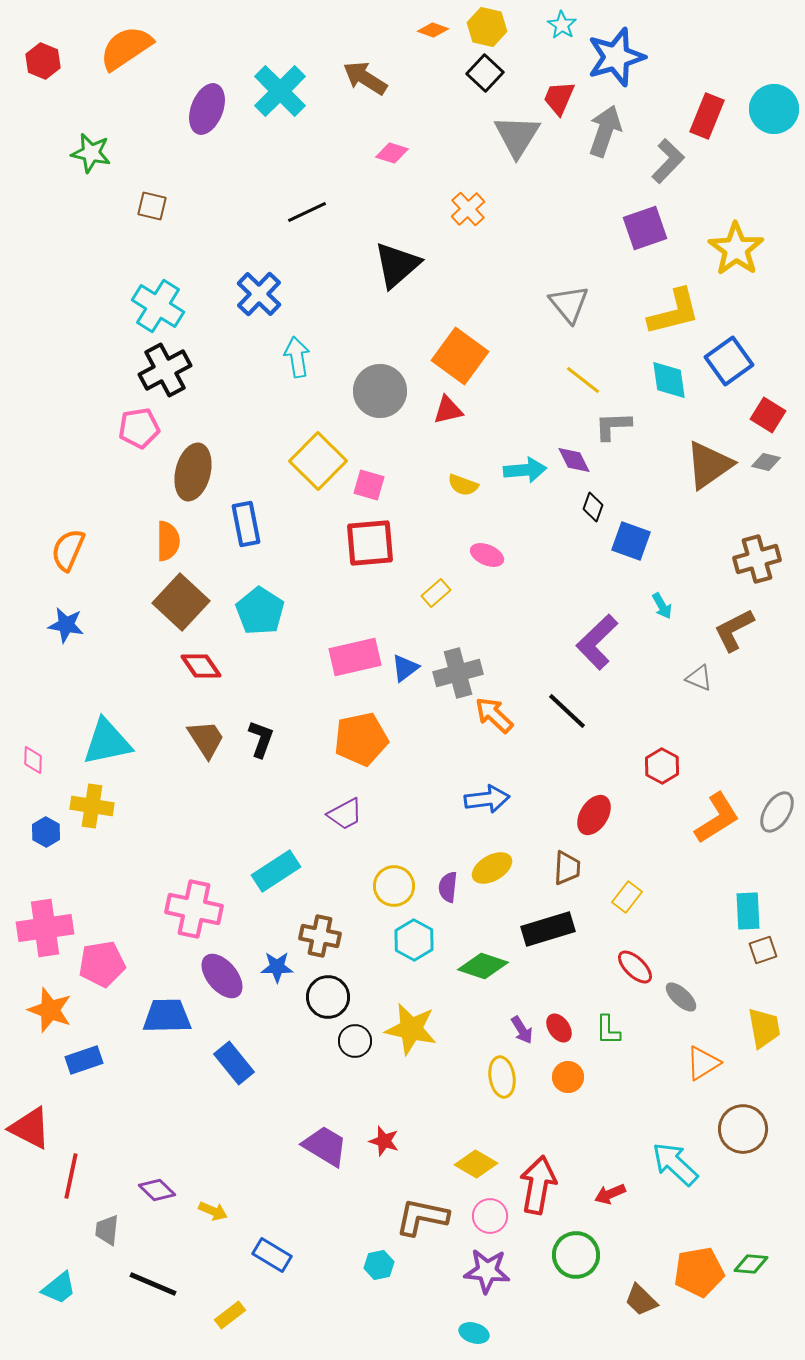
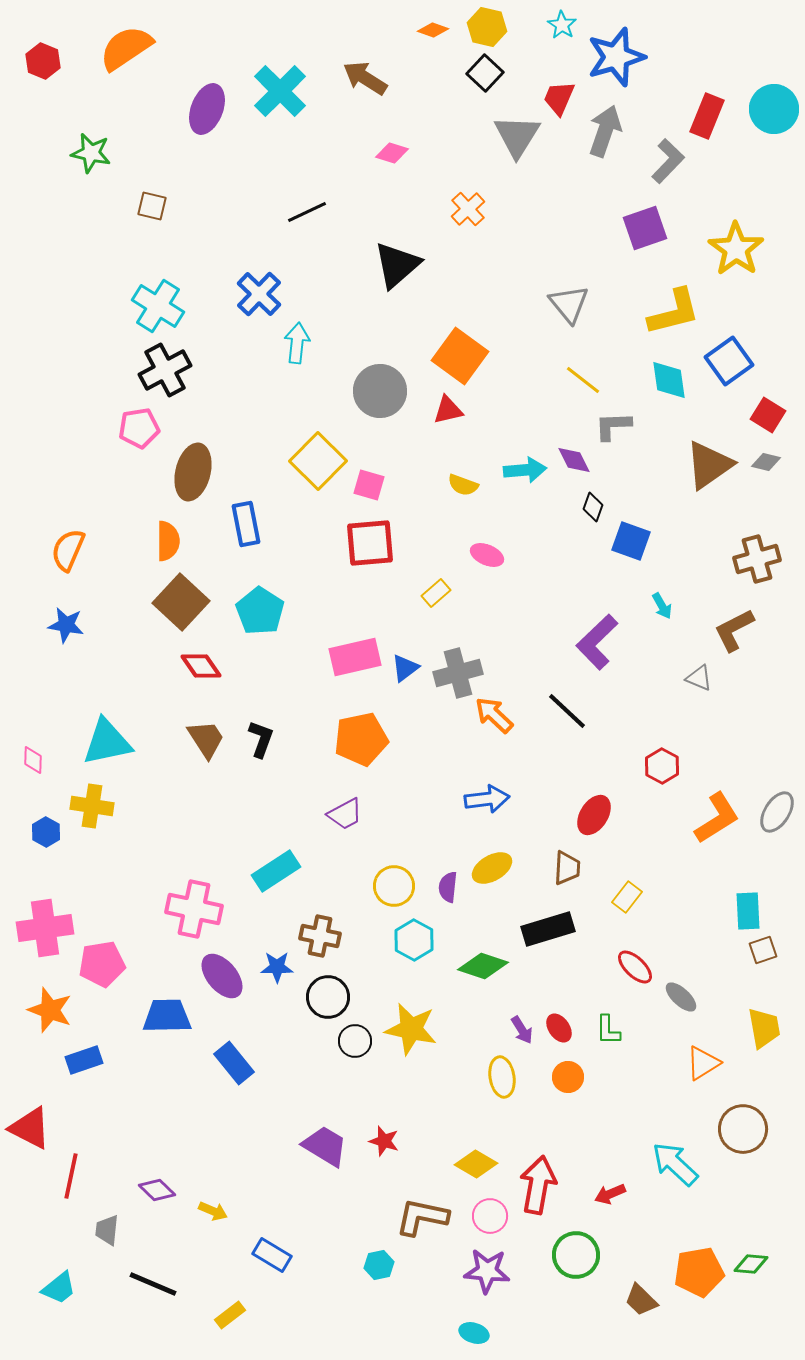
cyan arrow at (297, 357): moved 14 px up; rotated 15 degrees clockwise
